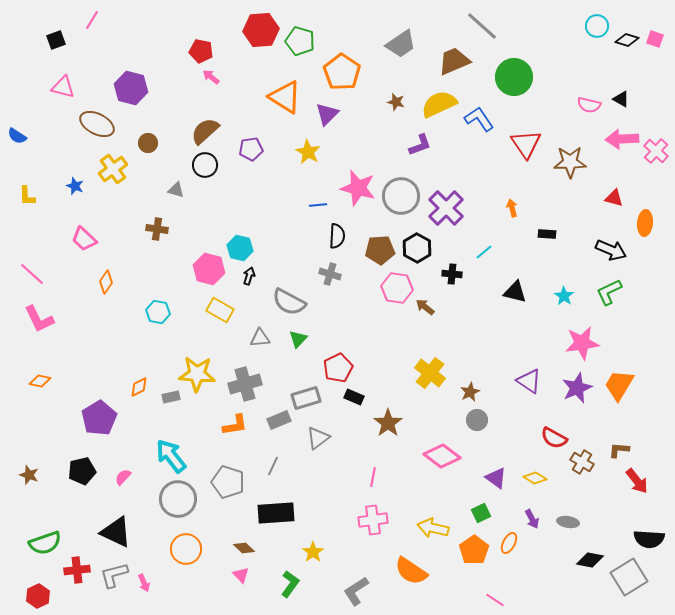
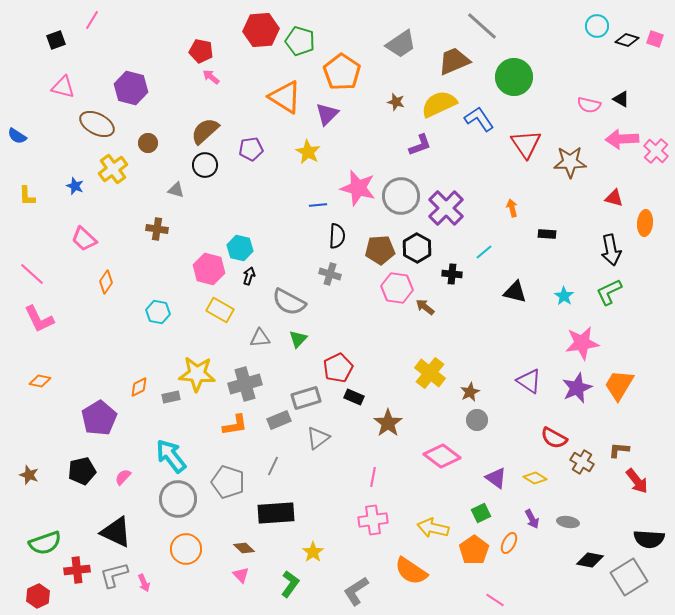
black arrow at (611, 250): rotated 56 degrees clockwise
